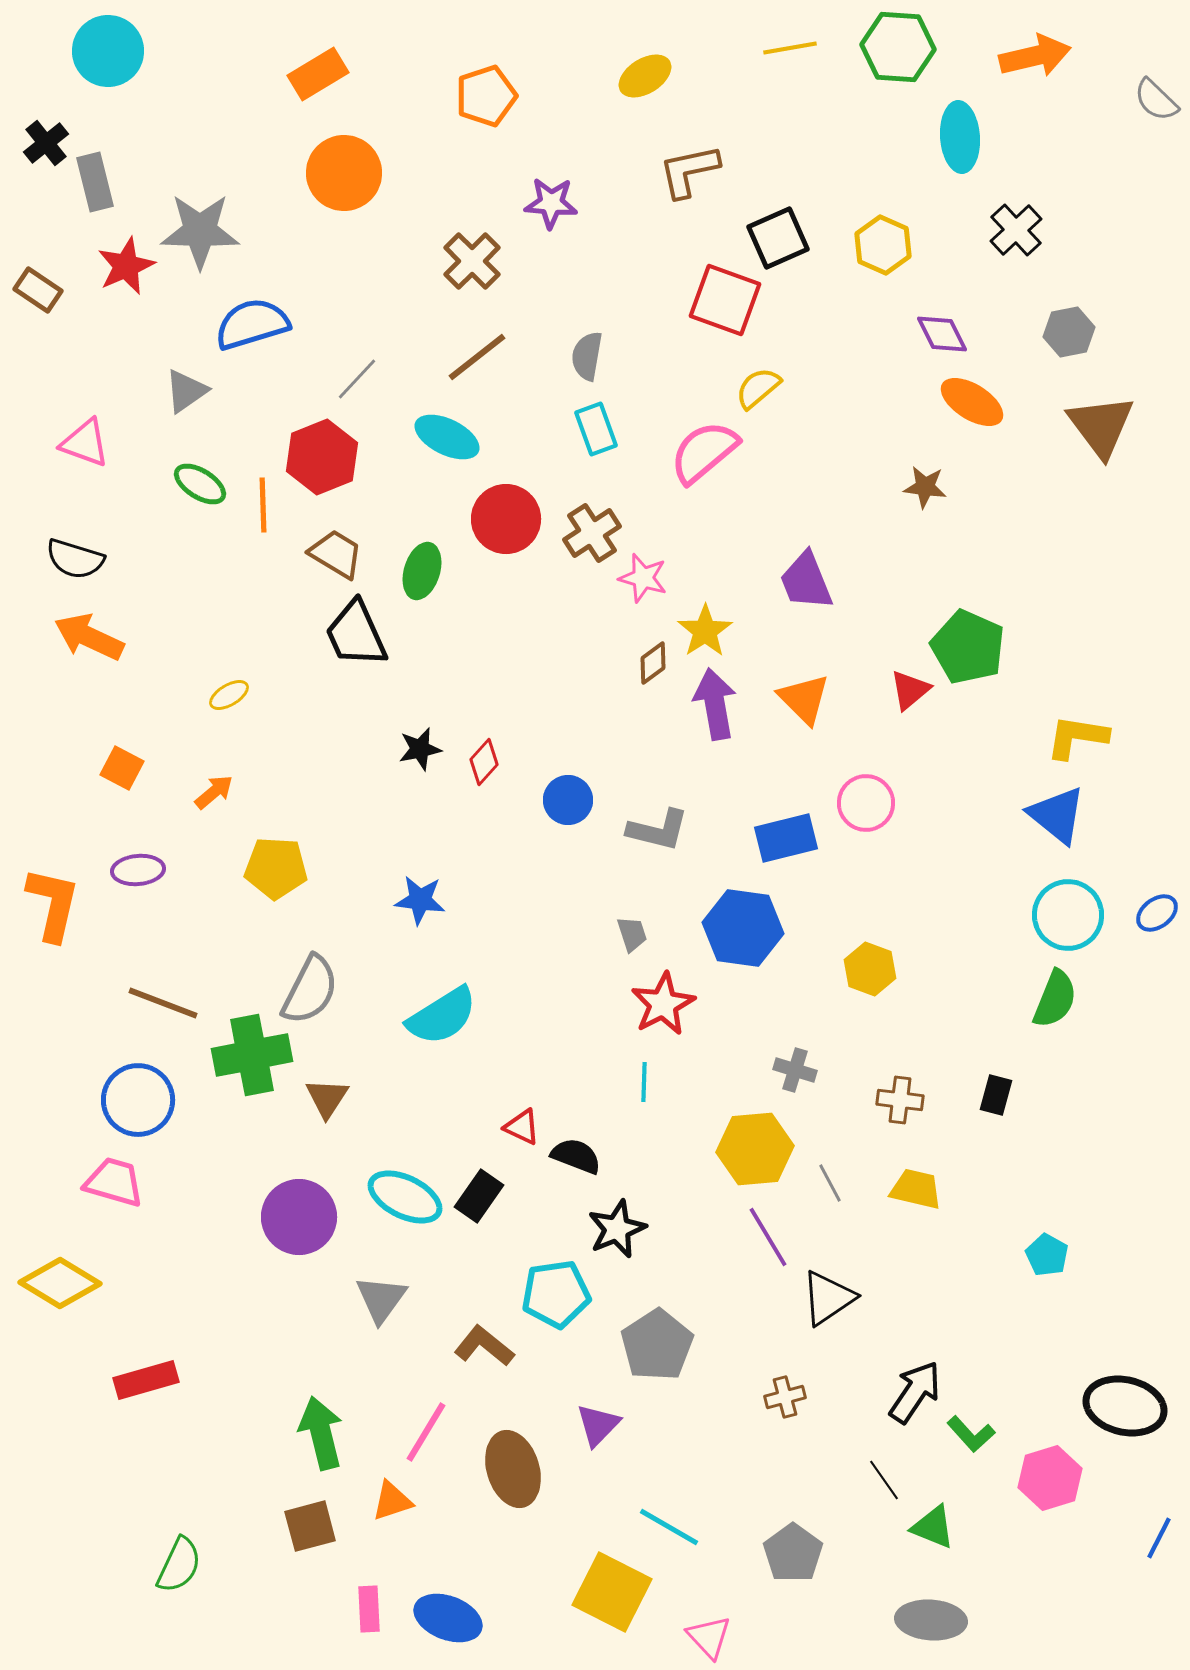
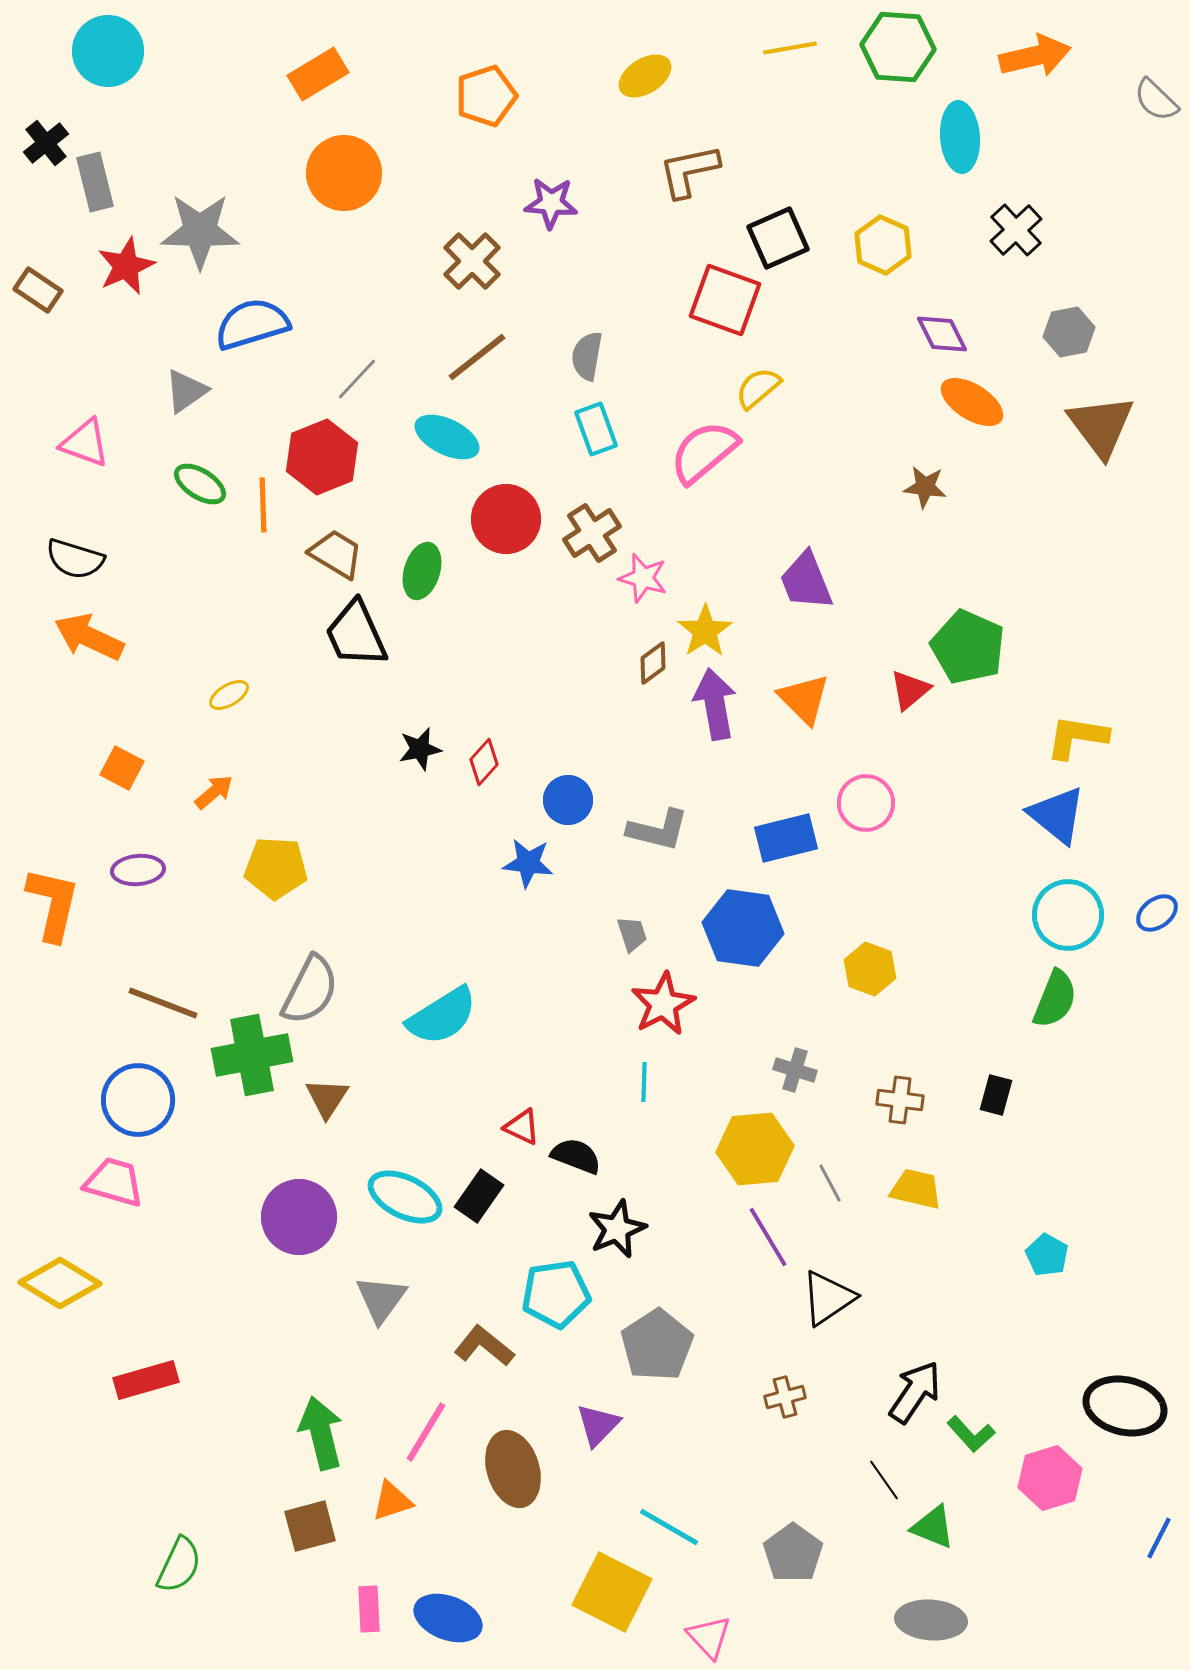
blue star at (420, 900): moved 108 px right, 37 px up
